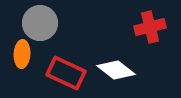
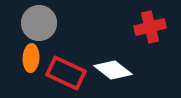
gray circle: moved 1 px left
orange ellipse: moved 9 px right, 4 px down
white diamond: moved 3 px left
